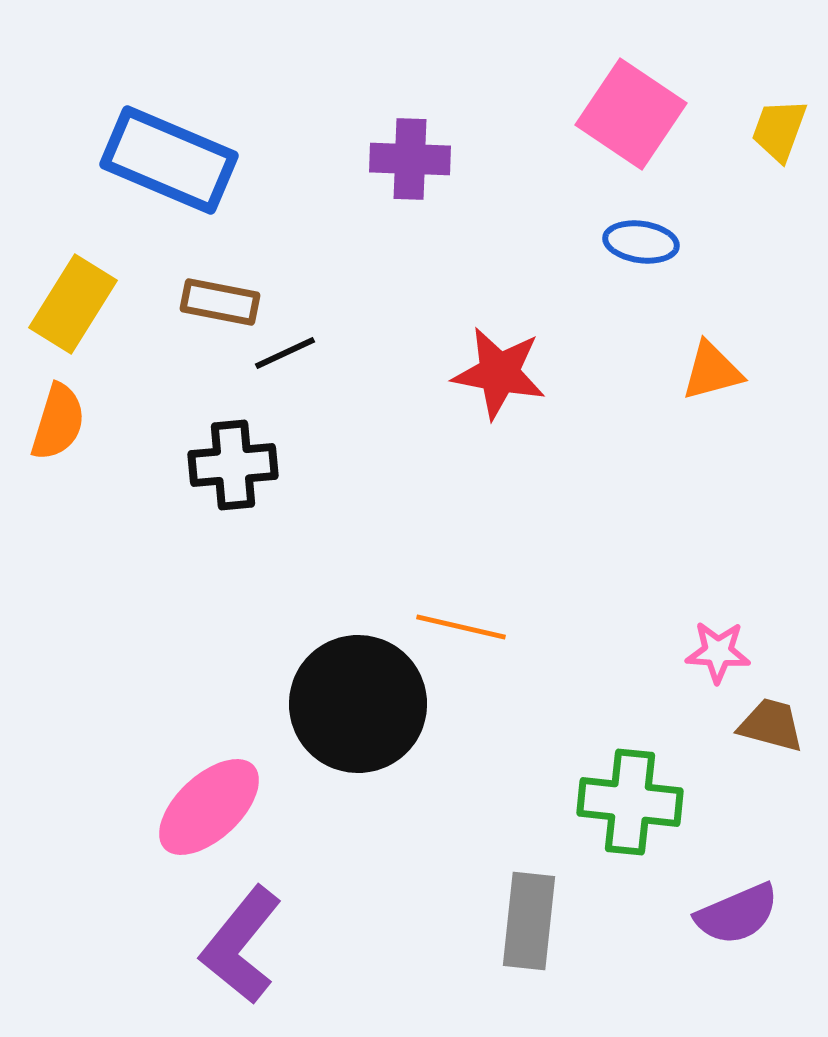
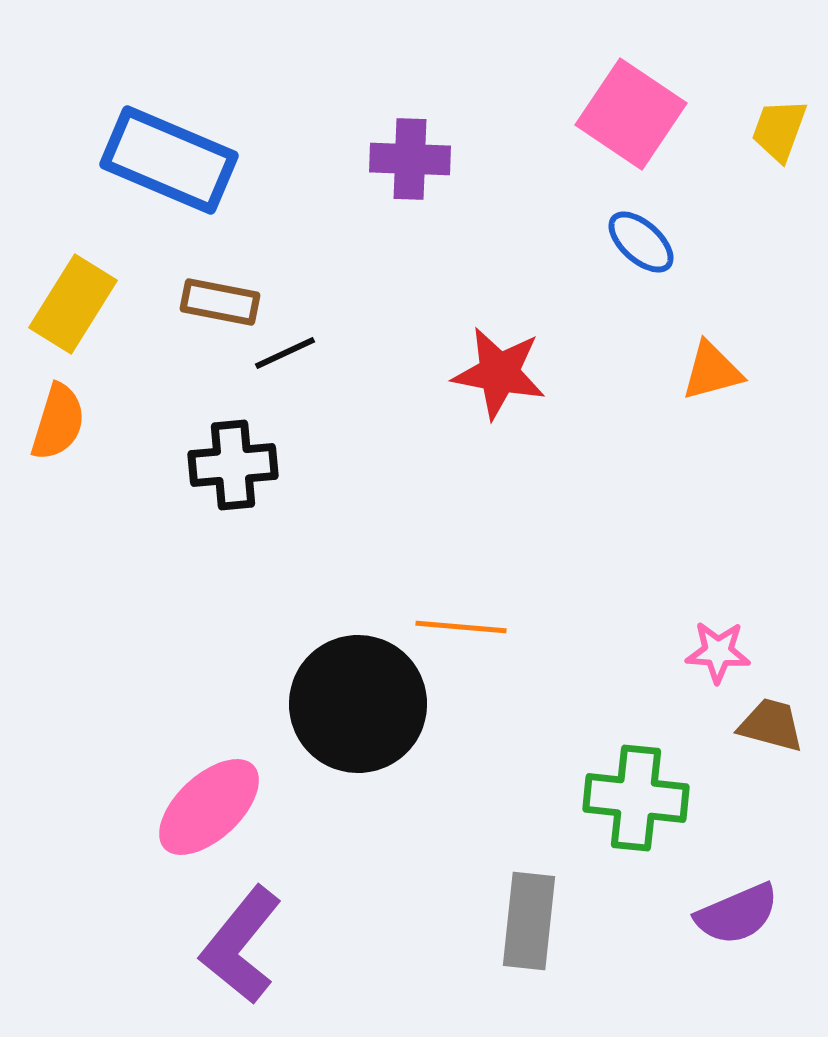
blue ellipse: rotated 34 degrees clockwise
orange line: rotated 8 degrees counterclockwise
green cross: moved 6 px right, 4 px up
